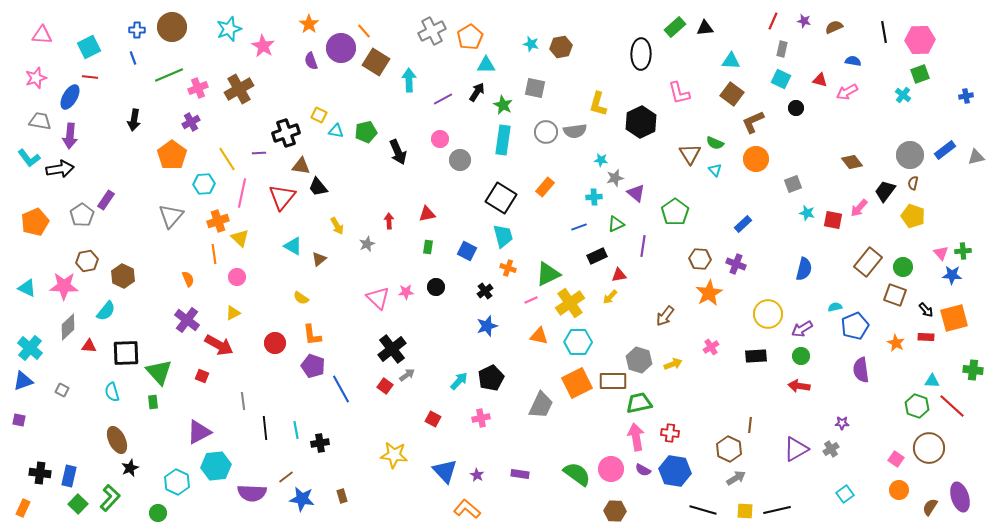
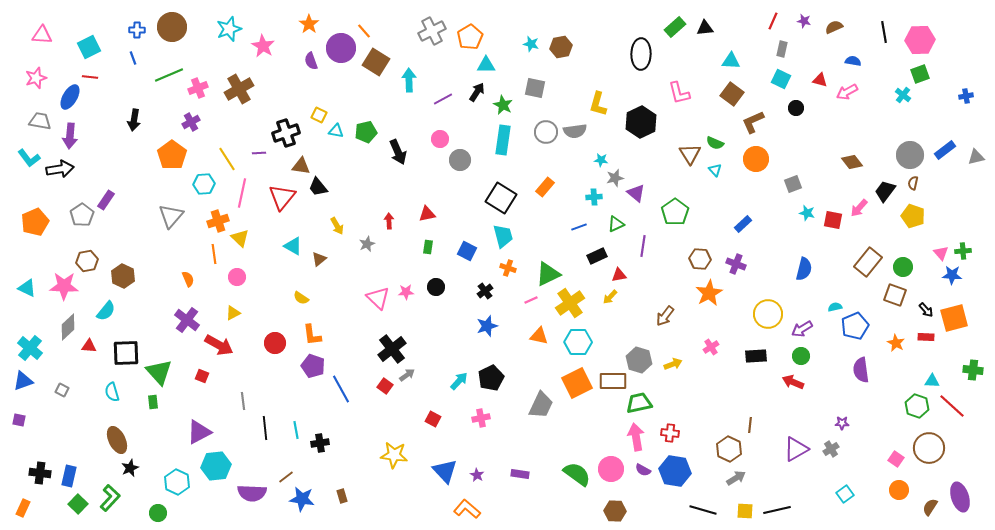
red arrow at (799, 386): moved 6 px left, 4 px up; rotated 15 degrees clockwise
